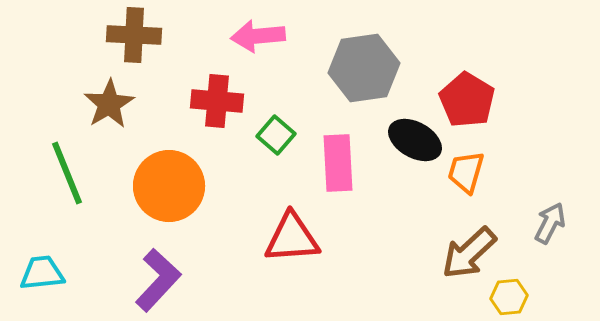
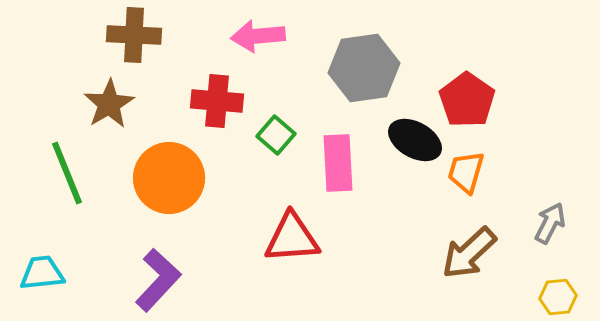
red pentagon: rotated 4 degrees clockwise
orange circle: moved 8 px up
yellow hexagon: moved 49 px right
